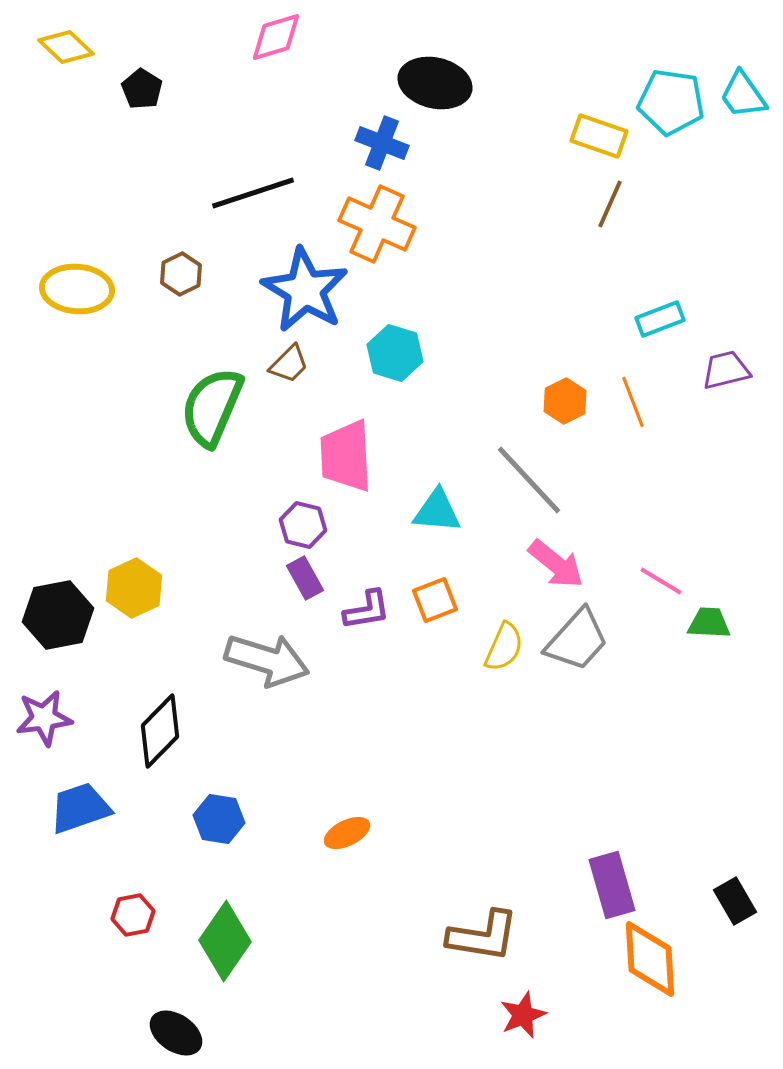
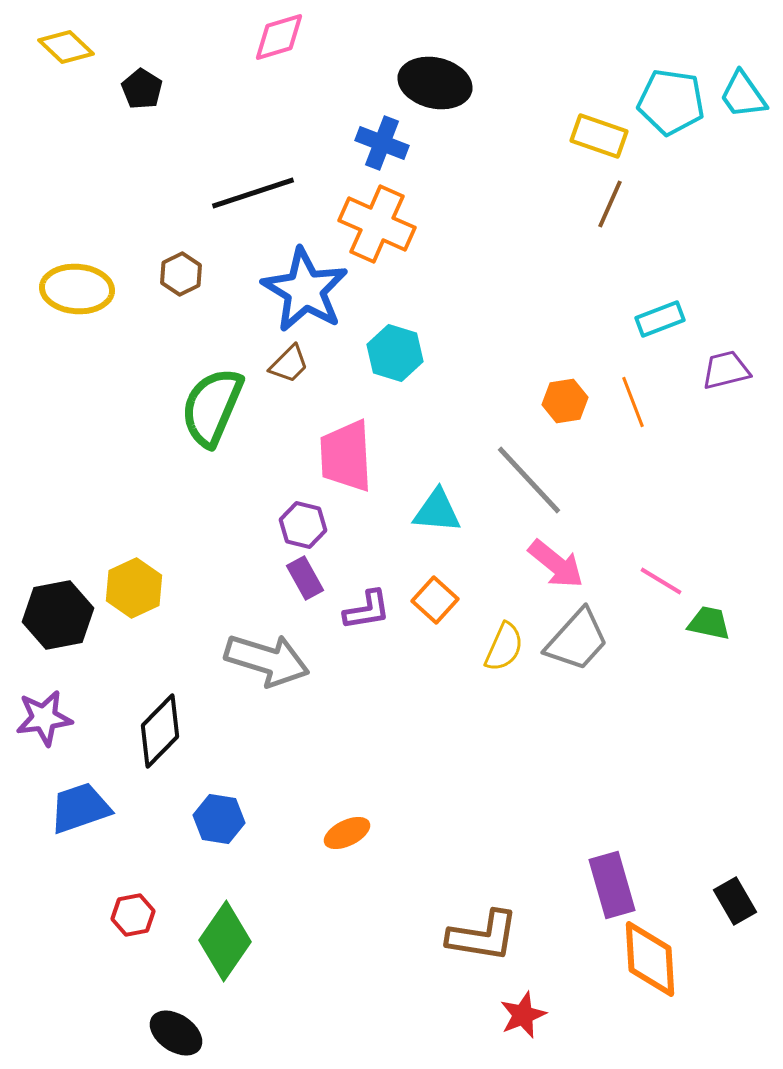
pink diamond at (276, 37): moved 3 px right
orange hexagon at (565, 401): rotated 18 degrees clockwise
orange square at (435, 600): rotated 27 degrees counterclockwise
green trapezoid at (709, 623): rotated 9 degrees clockwise
